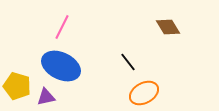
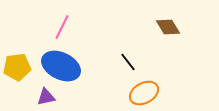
yellow pentagon: moved 19 px up; rotated 24 degrees counterclockwise
